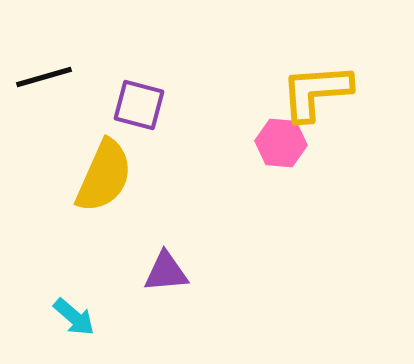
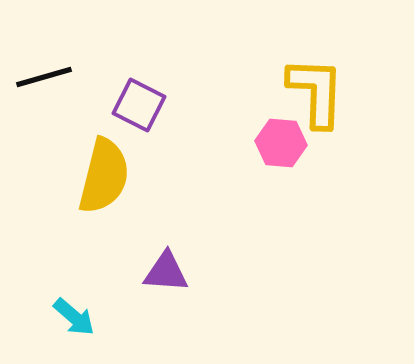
yellow L-shape: rotated 96 degrees clockwise
purple square: rotated 12 degrees clockwise
yellow semicircle: rotated 10 degrees counterclockwise
purple triangle: rotated 9 degrees clockwise
